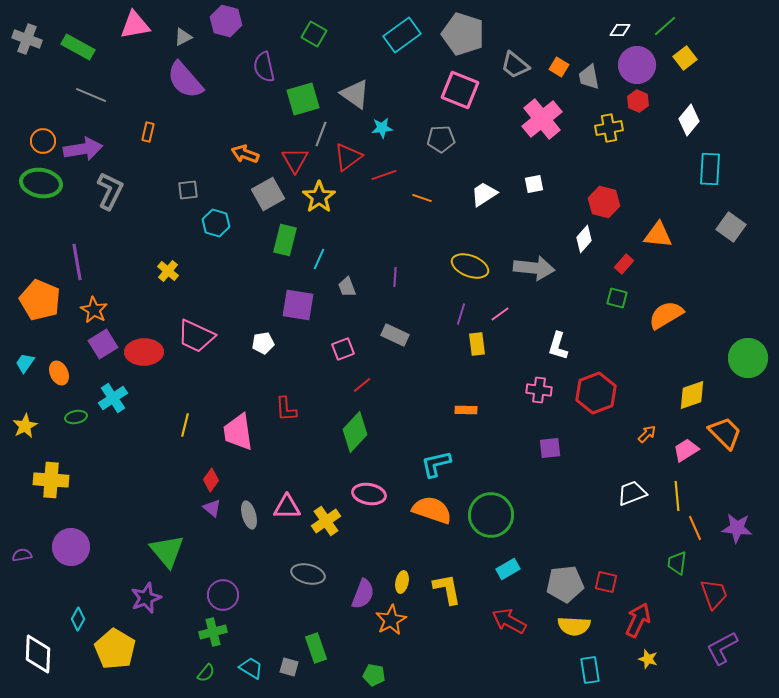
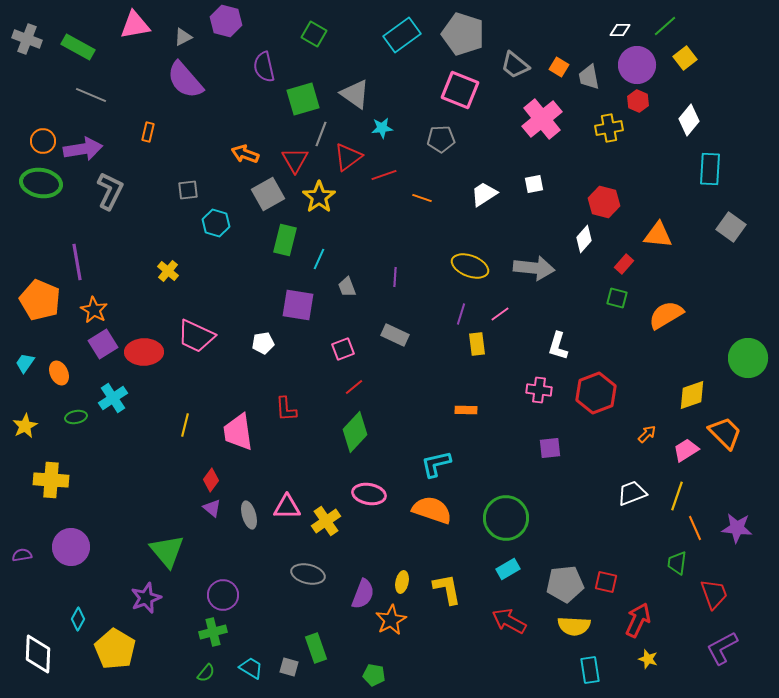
red line at (362, 385): moved 8 px left, 2 px down
yellow line at (677, 496): rotated 24 degrees clockwise
green circle at (491, 515): moved 15 px right, 3 px down
